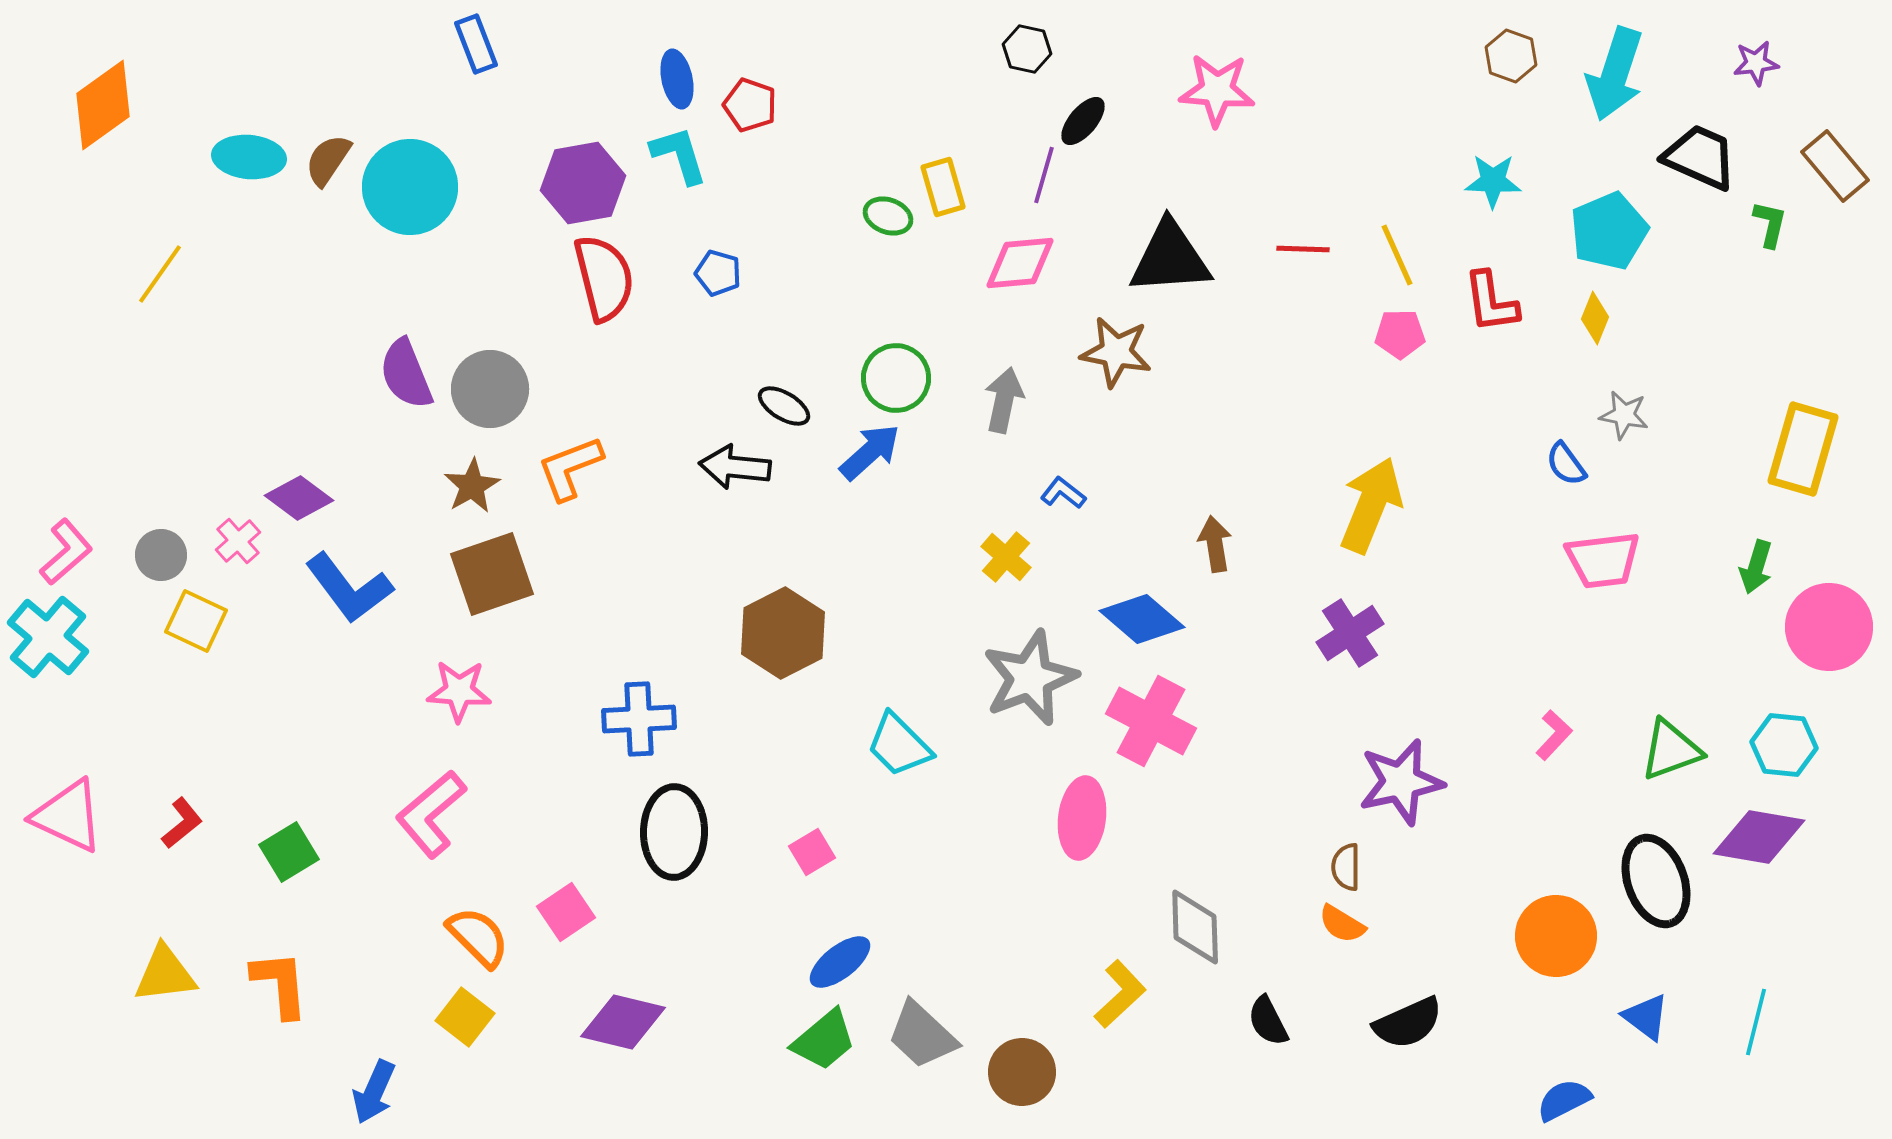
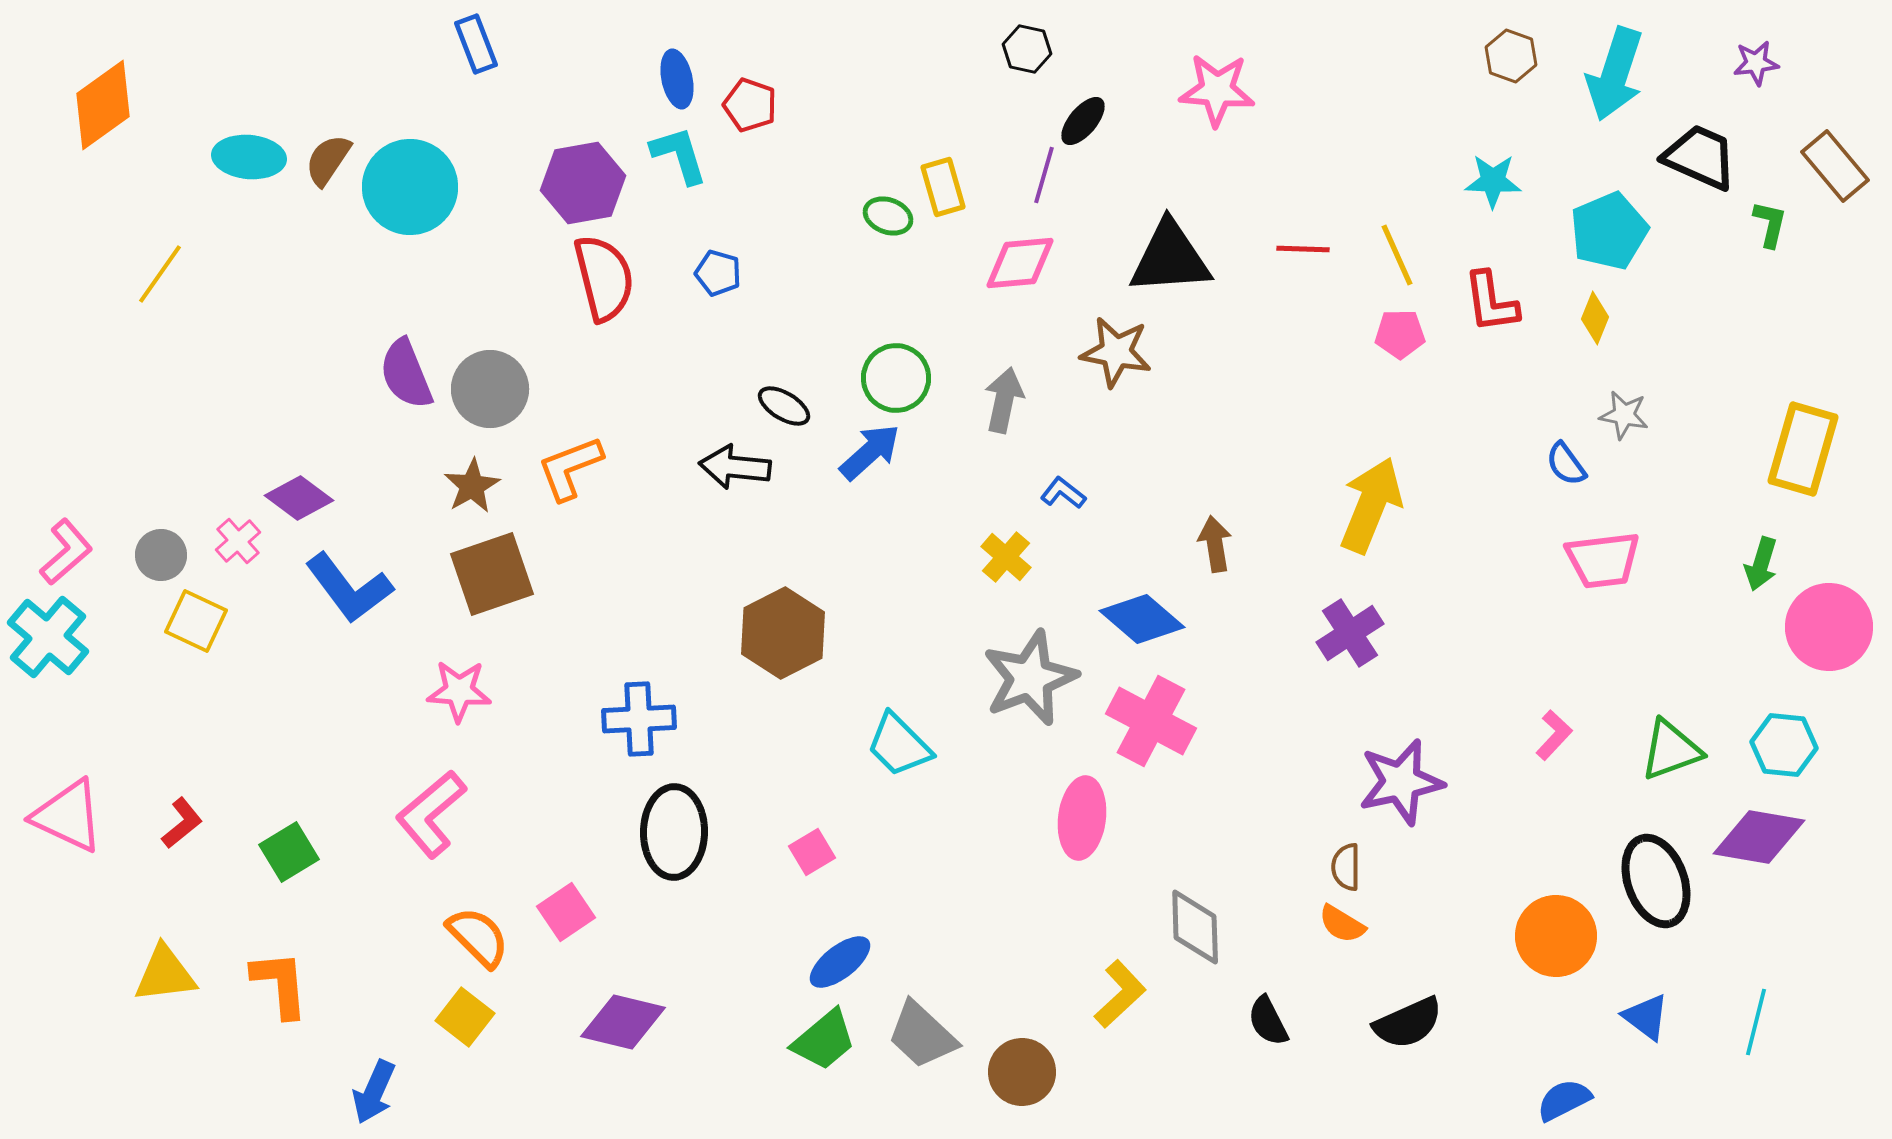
green arrow at (1756, 567): moved 5 px right, 3 px up
